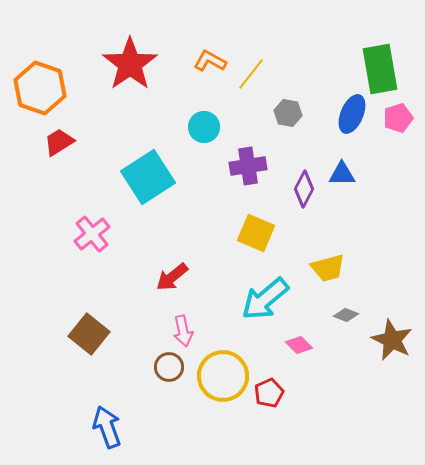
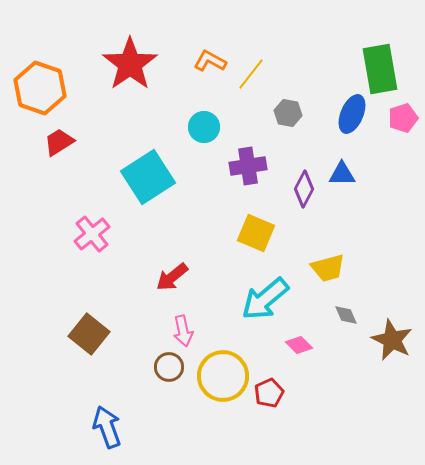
pink pentagon: moved 5 px right
gray diamond: rotated 45 degrees clockwise
